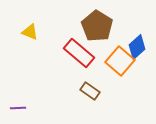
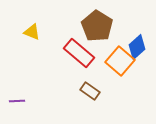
yellow triangle: moved 2 px right
purple line: moved 1 px left, 7 px up
